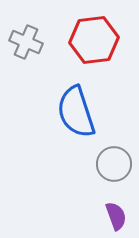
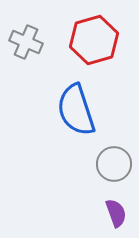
red hexagon: rotated 9 degrees counterclockwise
blue semicircle: moved 2 px up
purple semicircle: moved 3 px up
